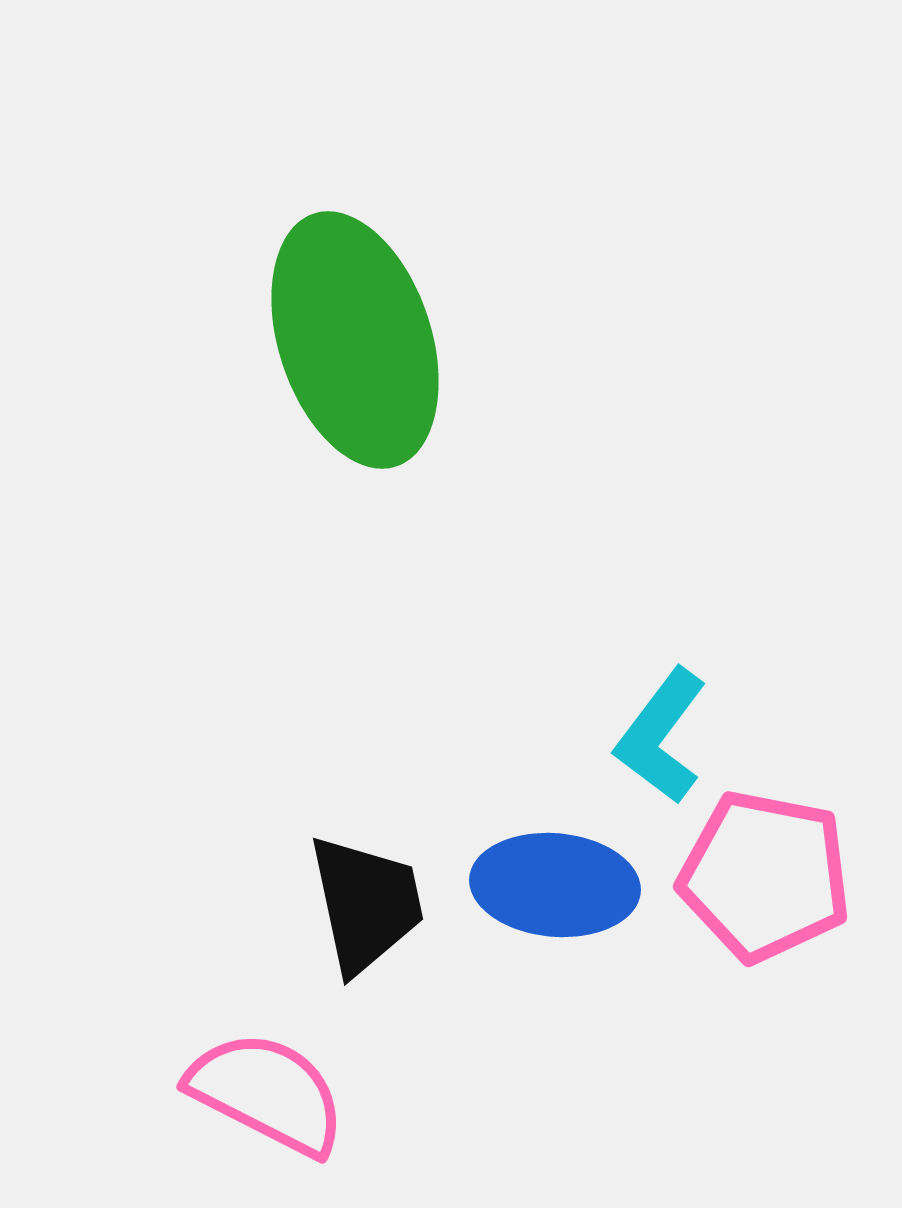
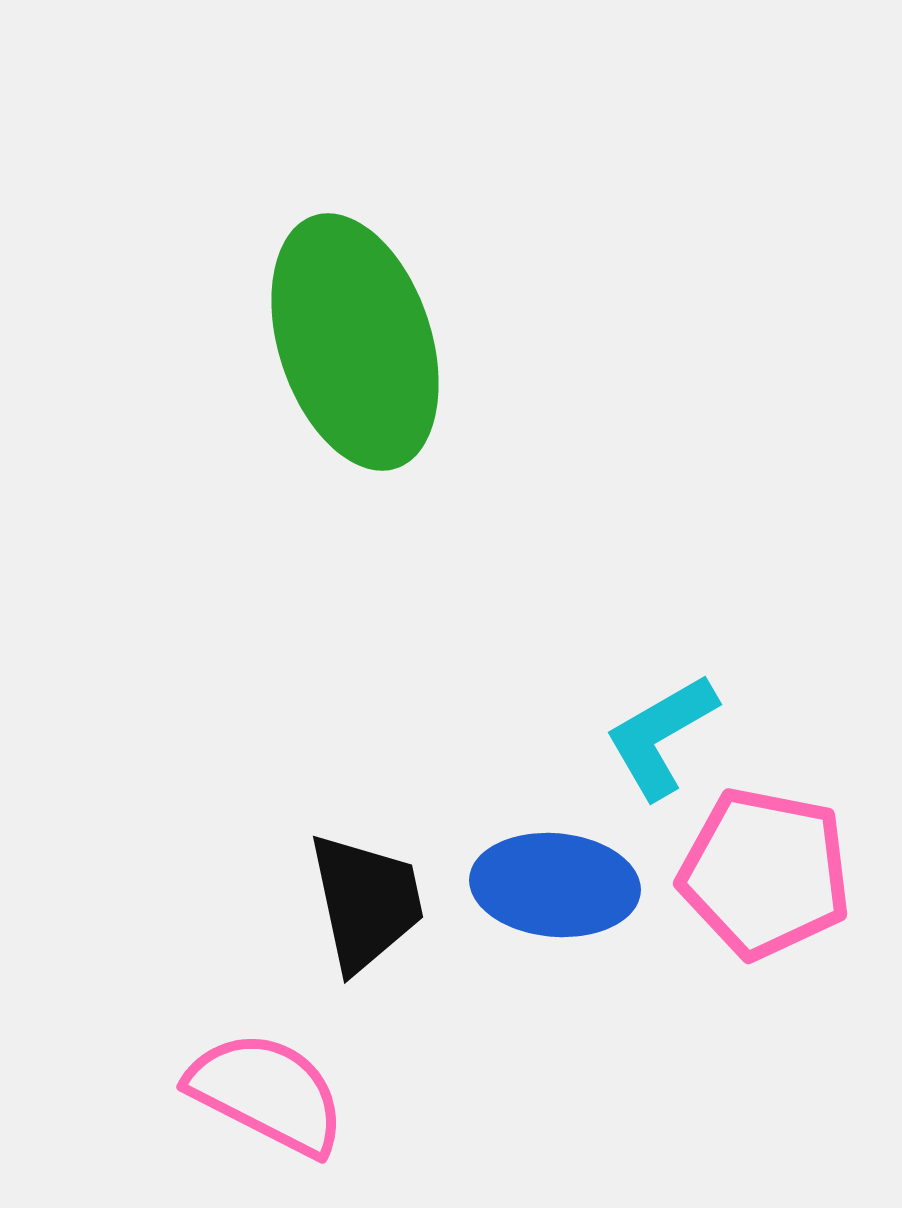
green ellipse: moved 2 px down
cyan L-shape: rotated 23 degrees clockwise
pink pentagon: moved 3 px up
black trapezoid: moved 2 px up
